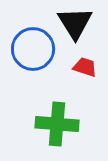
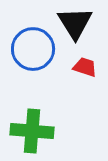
green cross: moved 25 px left, 7 px down
